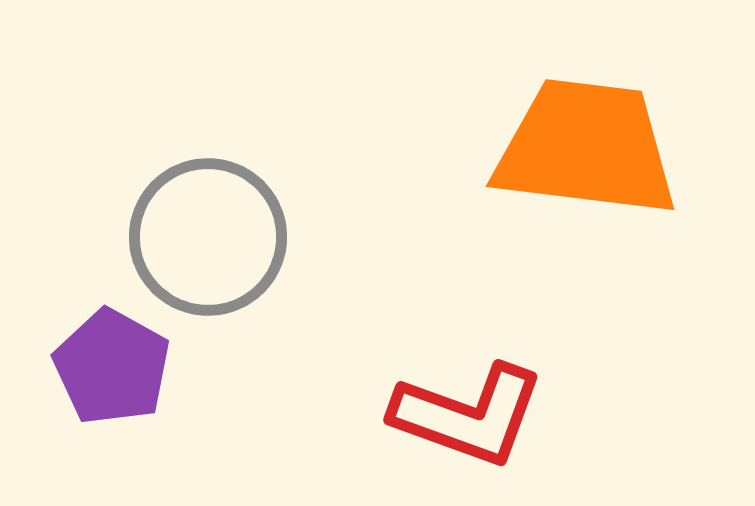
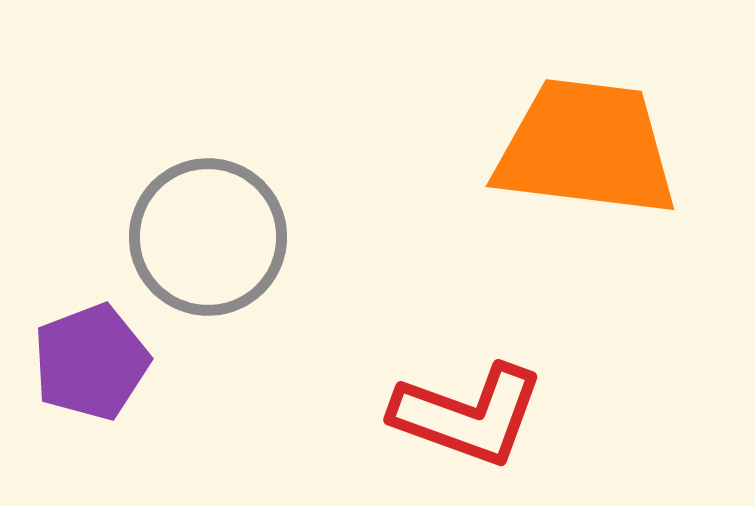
purple pentagon: moved 21 px left, 5 px up; rotated 22 degrees clockwise
